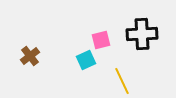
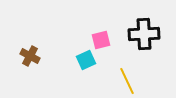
black cross: moved 2 px right
brown cross: rotated 24 degrees counterclockwise
yellow line: moved 5 px right
